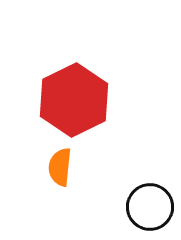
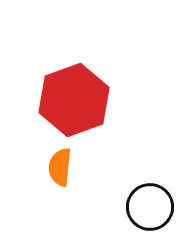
red hexagon: rotated 6 degrees clockwise
